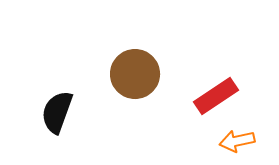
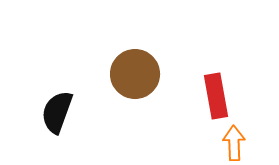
red rectangle: rotated 66 degrees counterclockwise
orange arrow: moved 3 px left, 2 px down; rotated 100 degrees clockwise
